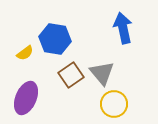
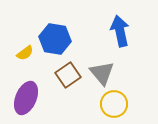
blue arrow: moved 3 px left, 3 px down
brown square: moved 3 px left
